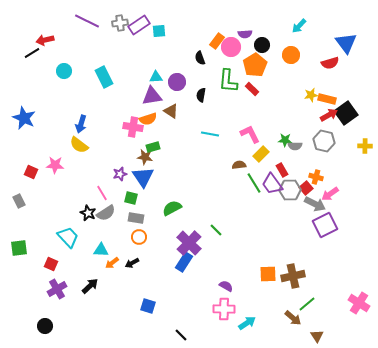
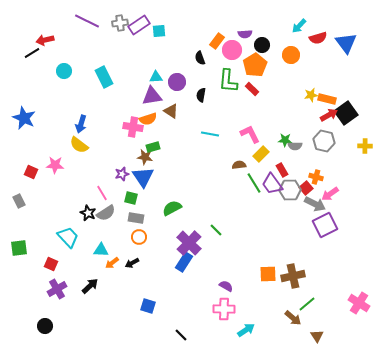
pink circle at (231, 47): moved 1 px right, 3 px down
red semicircle at (330, 63): moved 12 px left, 25 px up
purple star at (120, 174): moved 2 px right
cyan arrow at (247, 323): moved 1 px left, 7 px down
